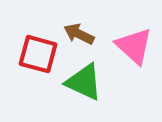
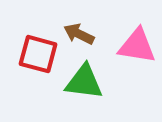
pink triangle: moved 3 px right; rotated 33 degrees counterclockwise
green triangle: rotated 18 degrees counterclockwise
